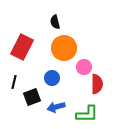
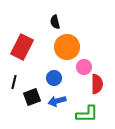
orange circle: moved 3 px right, 1 px up
blue circle: moved 2 px right
blue arrow: moved 1 px right, 6 px up
